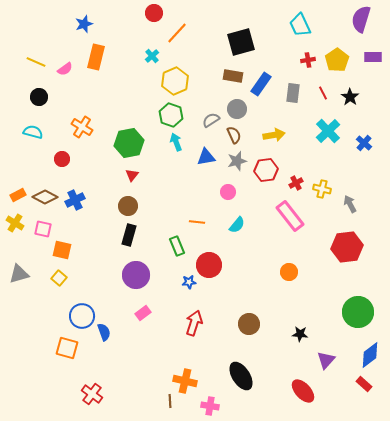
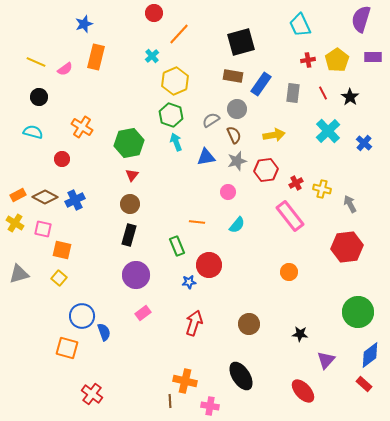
orange line at (177, 33): moved 2 px right, 1 px down
brown circle at (128, 206): moved 2 px right, 2 px up
